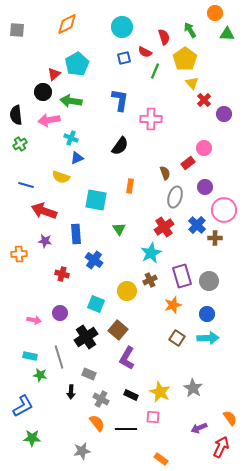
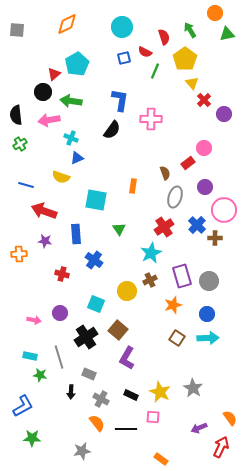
green triangle at (227, 34): rotated 14 degrees counterclockwise
black semicircle at (120, 146): moved 8 px left, 16 px up
orange rectangle at (130, 186): moved 3 px right
